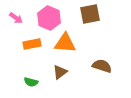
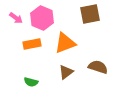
pink hexagon: moved 7 px left
orange triangle: rotated 25 degrees counterclockwise
brown semicircle: moved 4 px left, 1 px down
brown triangle: moved 6 px right
